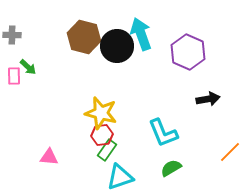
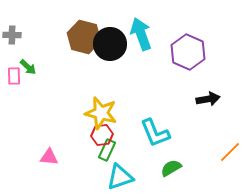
black circle: moved 7 px left, 2 px up
cyan L-shape: moved 8 px left
green rectangle: rotated 10 degrees counterclockwise
